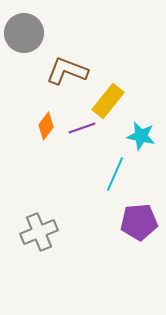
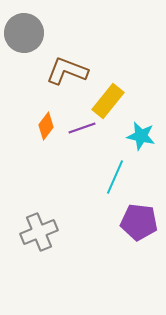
cyan line: moved 3 px down
purple pentagon: rotated 12 degrees clockwise
